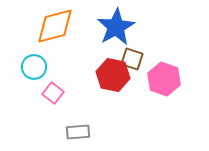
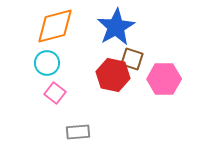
cyan circle: moved 13 px right, 4 px up
pink hexagon: rotated 20 degrees counterclockwise
pink square: moved 2 px right
